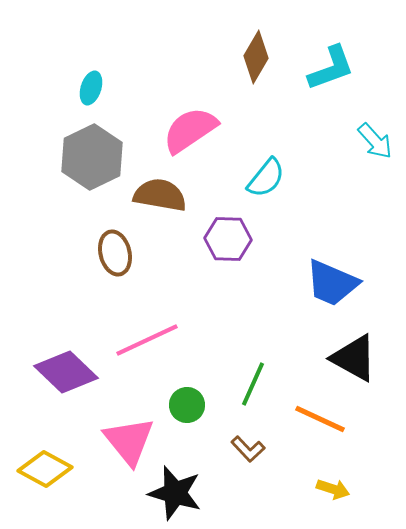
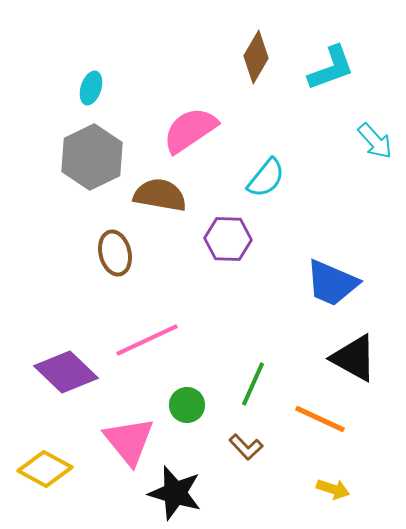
brown L-shape: moved 2 px left, 2 px up
